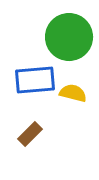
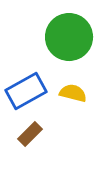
blue rectangle: moved 9 px left, 11 px down; rotated 24 degrees counterclockwise
